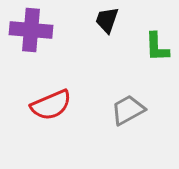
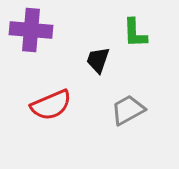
black trapezoid: moved 9 px left, 40 px down
green L-shape: moved 22 px left, 14 px up
